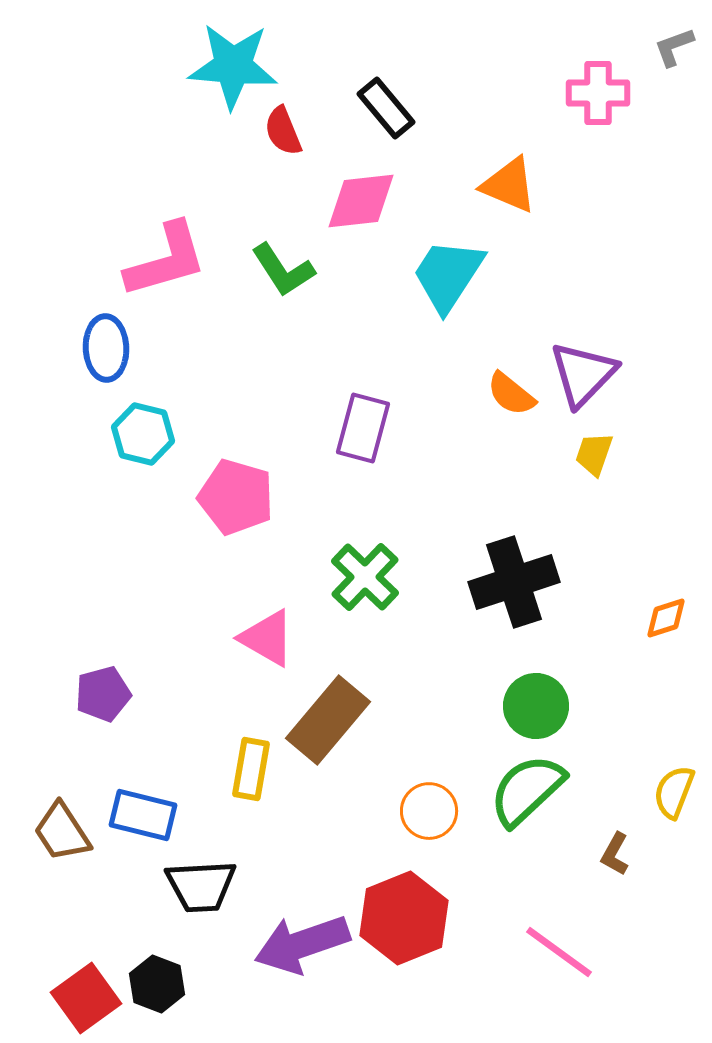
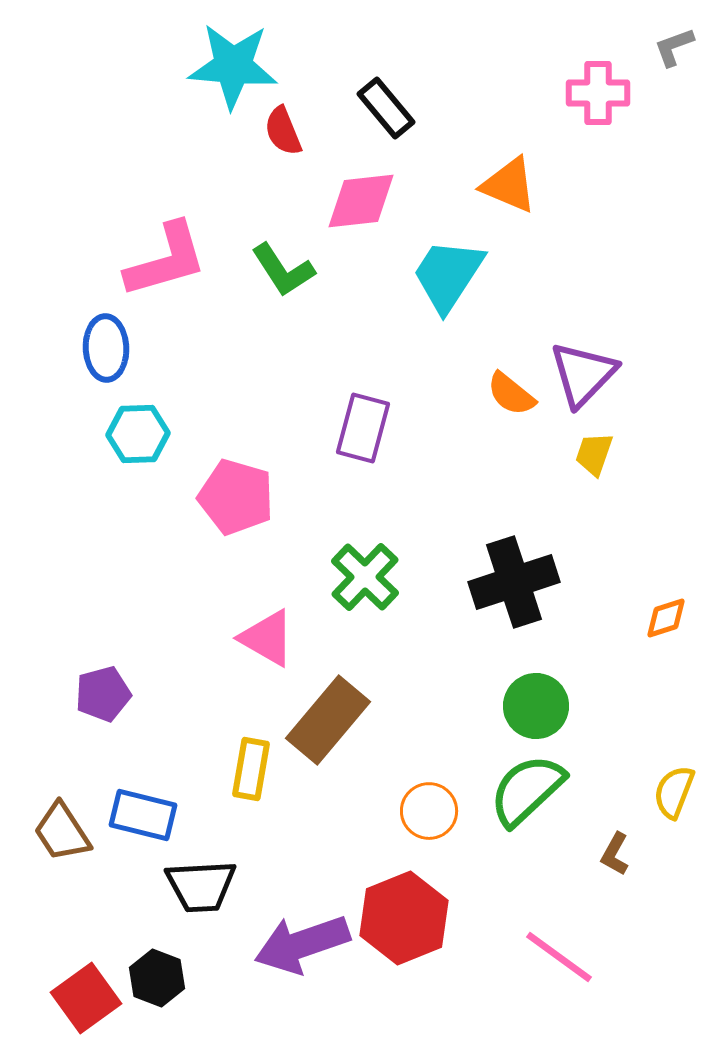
cyan hexagon: moved 5 px left; rotated 16 degrees counterclockwise
pink line: moved 5 px down
black hexagon: moved 6 px up
